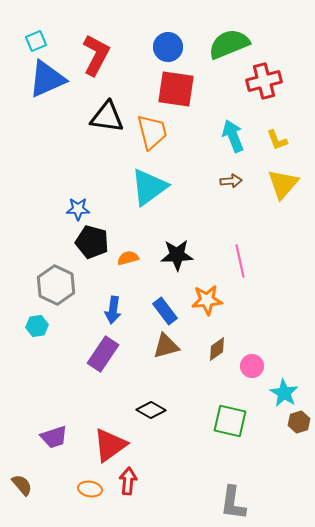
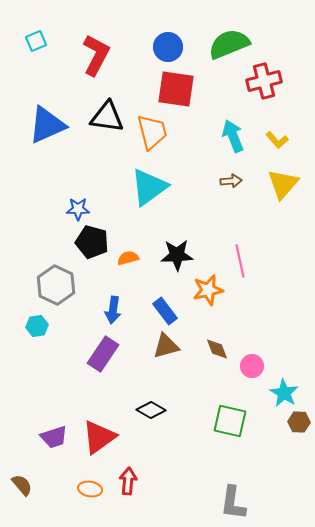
blue triangle: moved 46 px down
yellow L-shape: rotated 20 degrees counterclockwise
orange star: moved 1 px right, 10 px up; rotated 8 degrees counterclockwise
brown diamond: rotated 75 degrees counterclockwise
brown hexagon: rotated 20 degrees clockwise
red triangle: moved 11 px left, 8 px up
